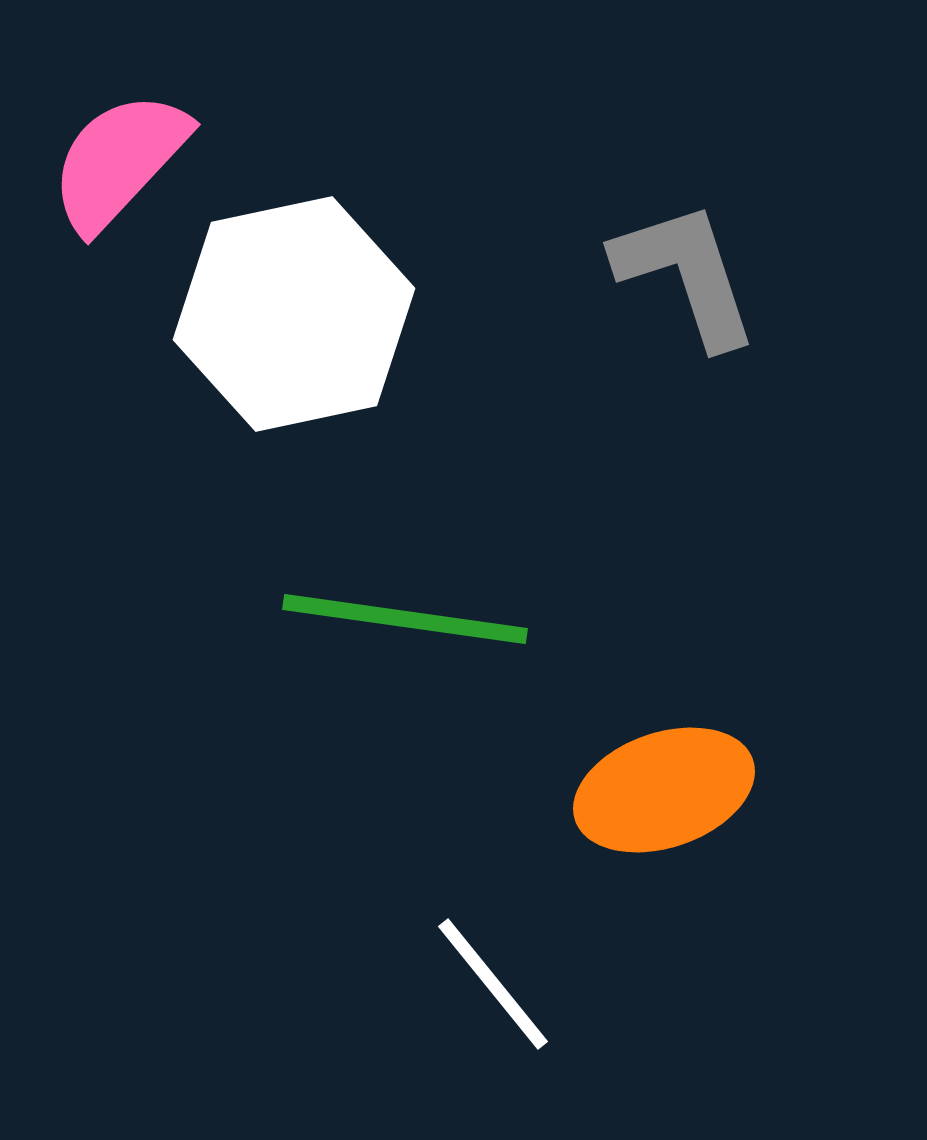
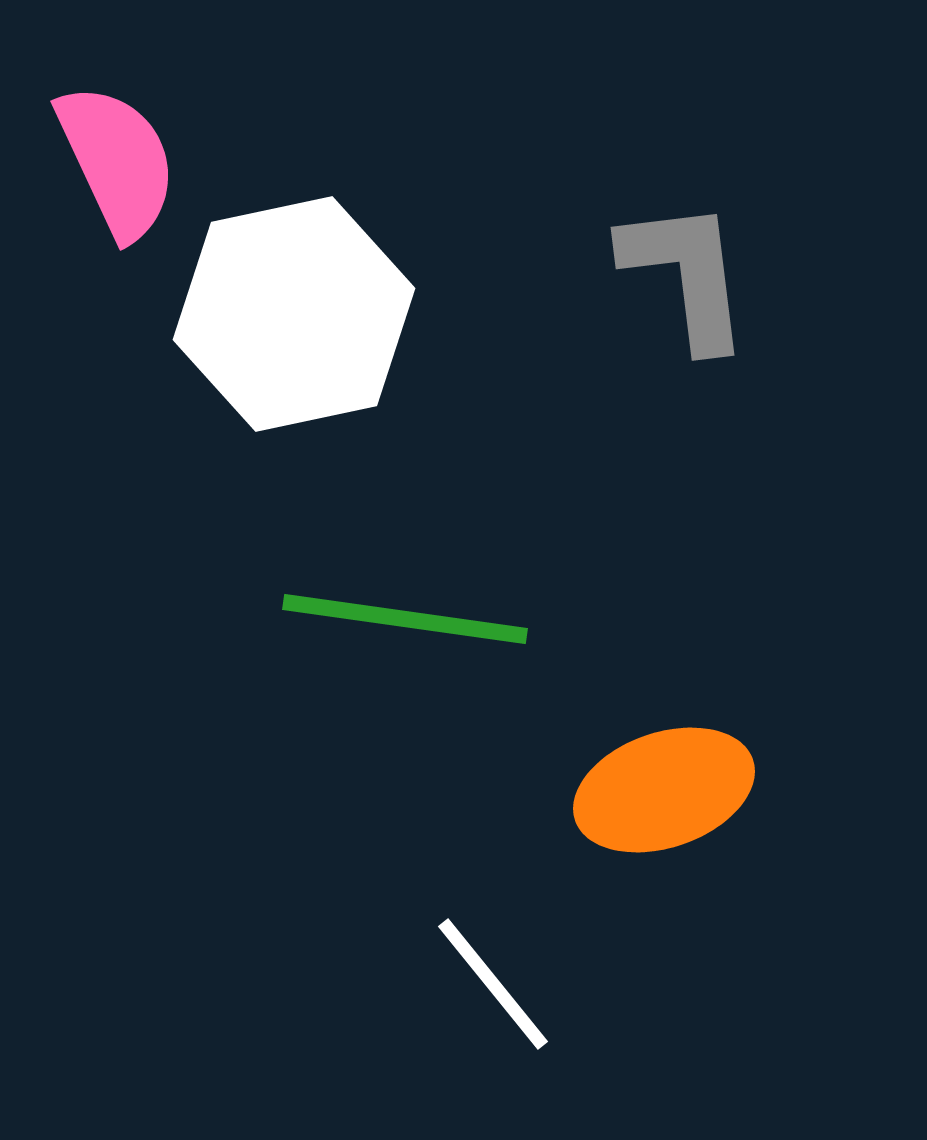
pink semicircle: moved 2 px left; rotated 112 degrees clockwise
gray L-shape: rotated 11 degrees clockwise
